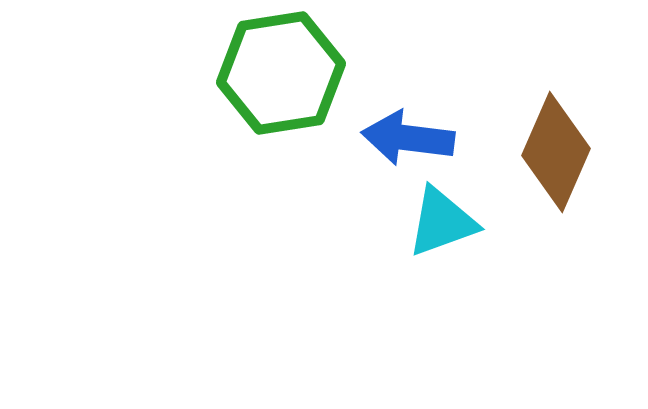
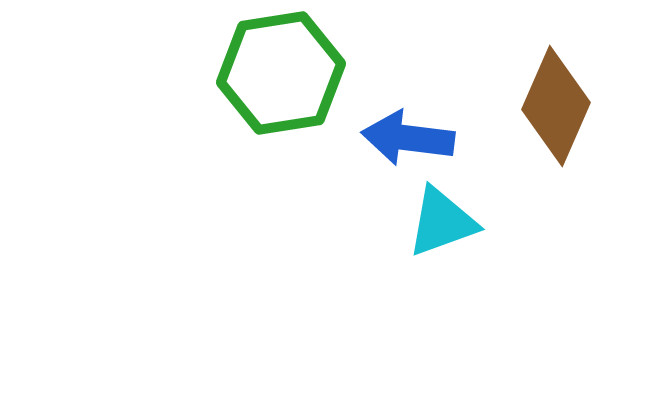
brown diamond: moved 46 px up
